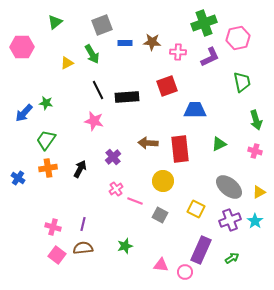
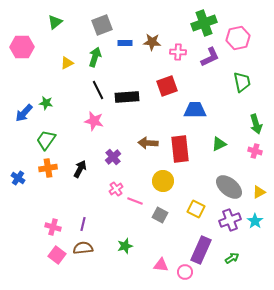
green arrow at (92, 54): moved 3 px right, 3 px down; rotated 132 degrees counterclockwise
green arrow at (256, 120): moved 4 px down
